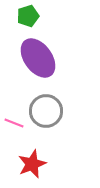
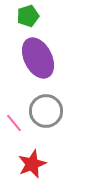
purple ellipse: rotated 9 degrees clockwise
pink line: rotated 30 degrees clockwise
